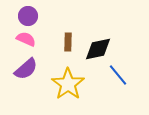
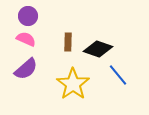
black diamond: rotated 32 degrees clockwise
yellow star: moved 5 px right
